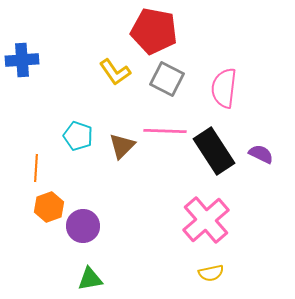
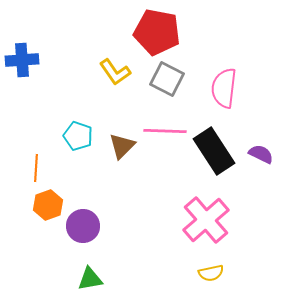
red pentagon: moved 3 px right, 1 px down
orange hexagon: moved 1 px left, 2 px up
